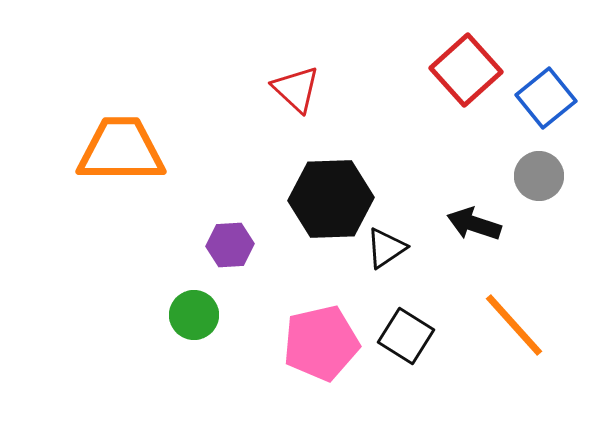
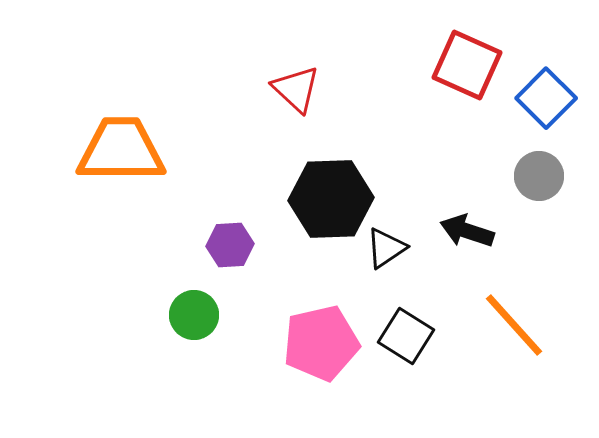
red square: moved 1 px right, 5 px up; rotated 24 degrees counterclockwise
blue square: rotated 6 degrees counterclockwise
black arrow: moved 7 px left, 7 px down
